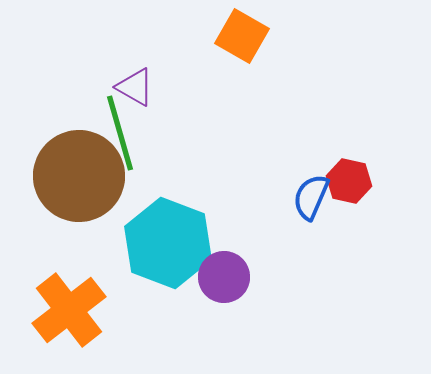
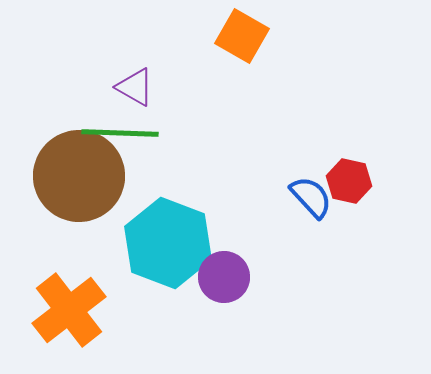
green line: rotated 72 degrees counterclockwise
blue semicircle: rotated 114 degrees clockwise
